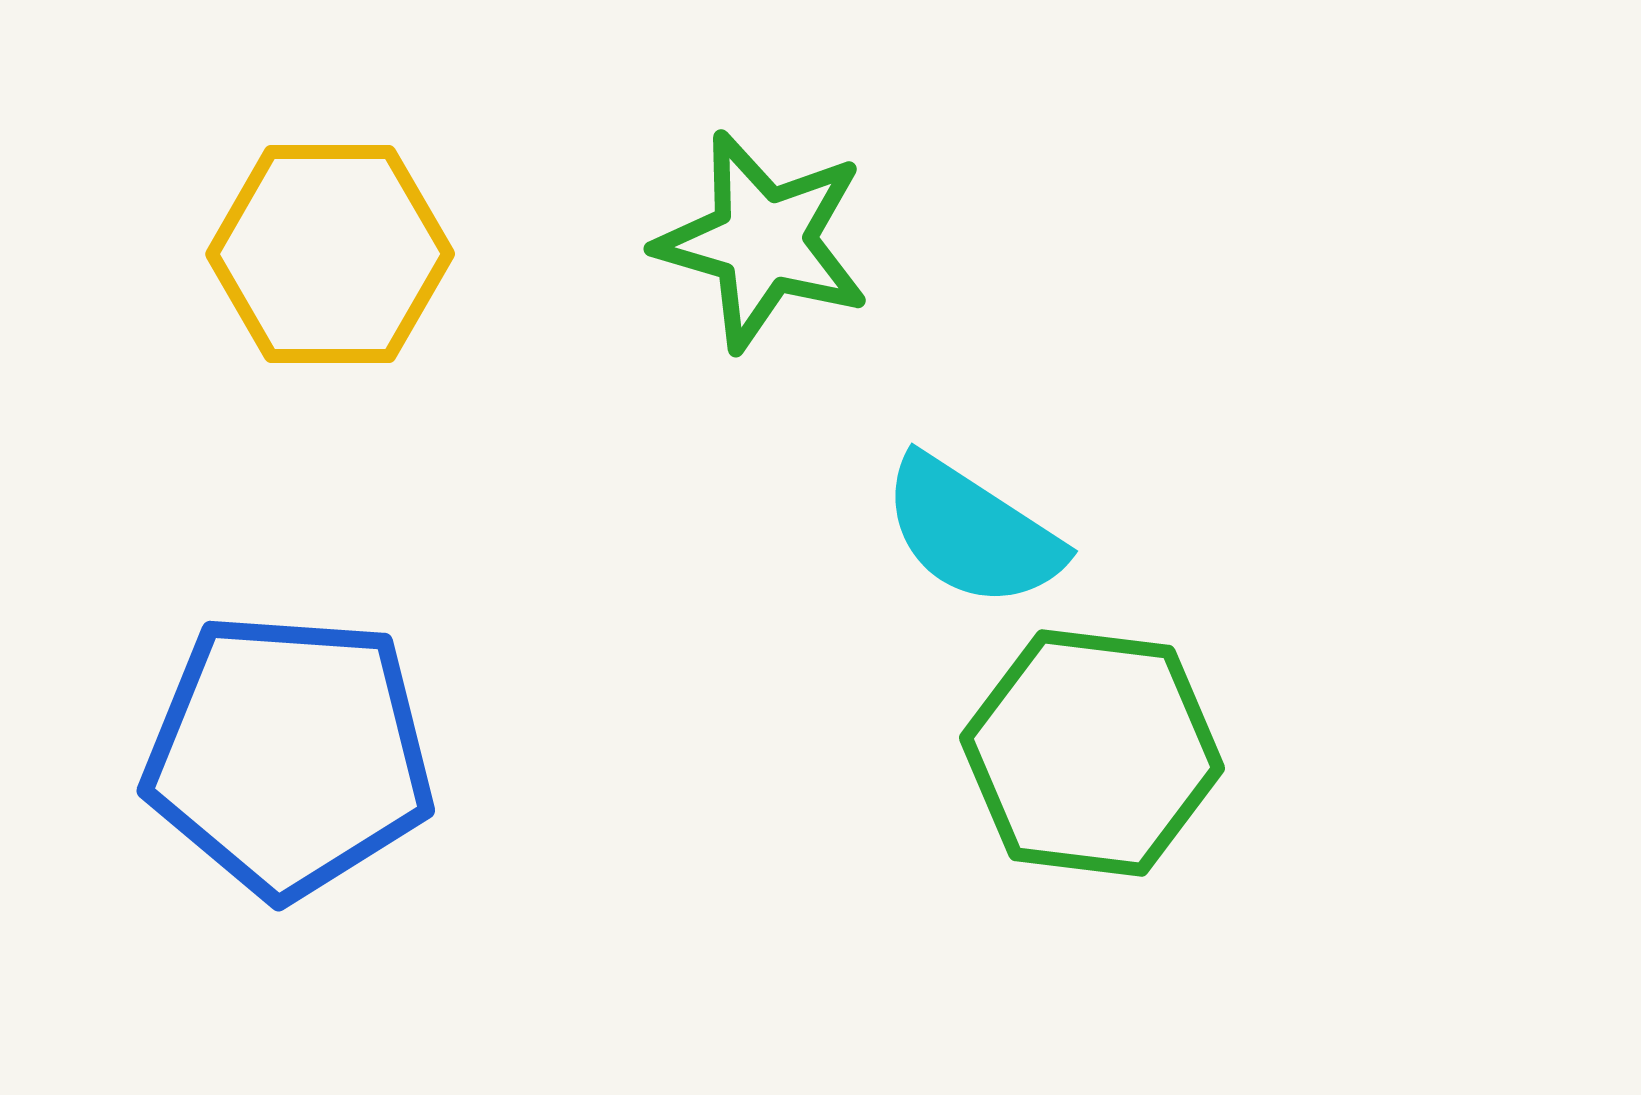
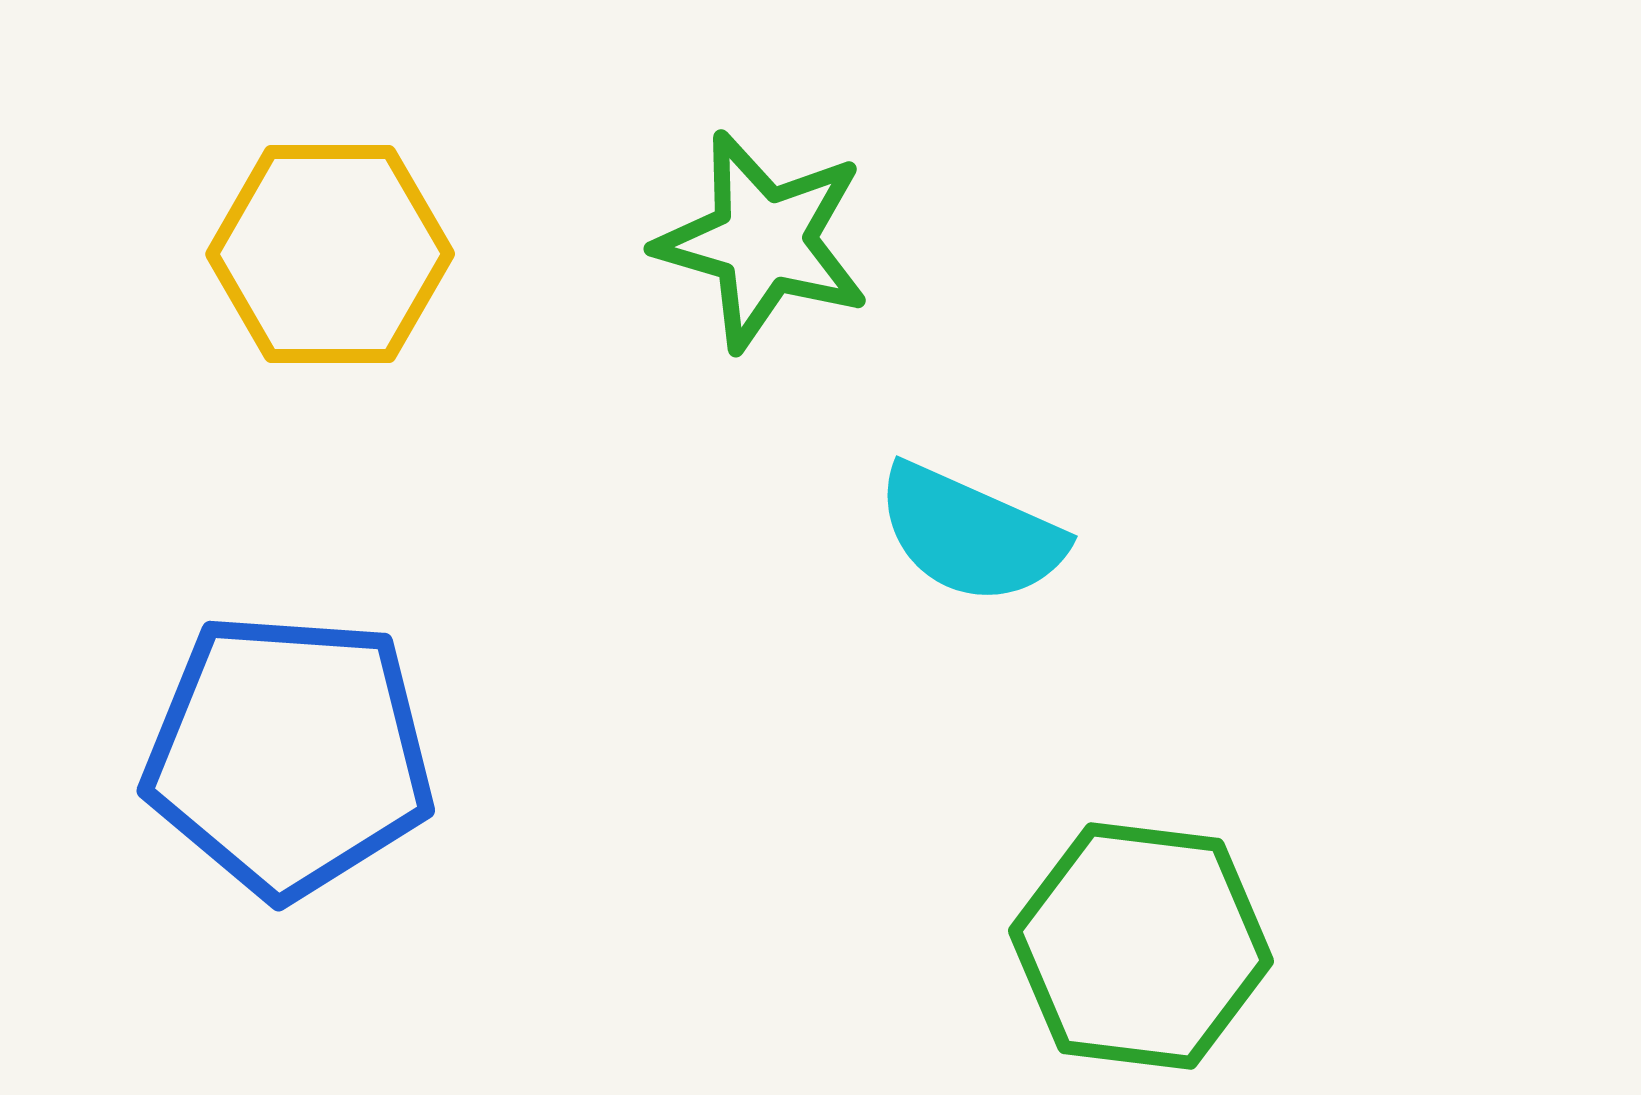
cyan semicircle: moved 2 px left, 2 px down; rotated 9 degrees counterclockwise
green hexagon: moved 49 px right, 193 px down
